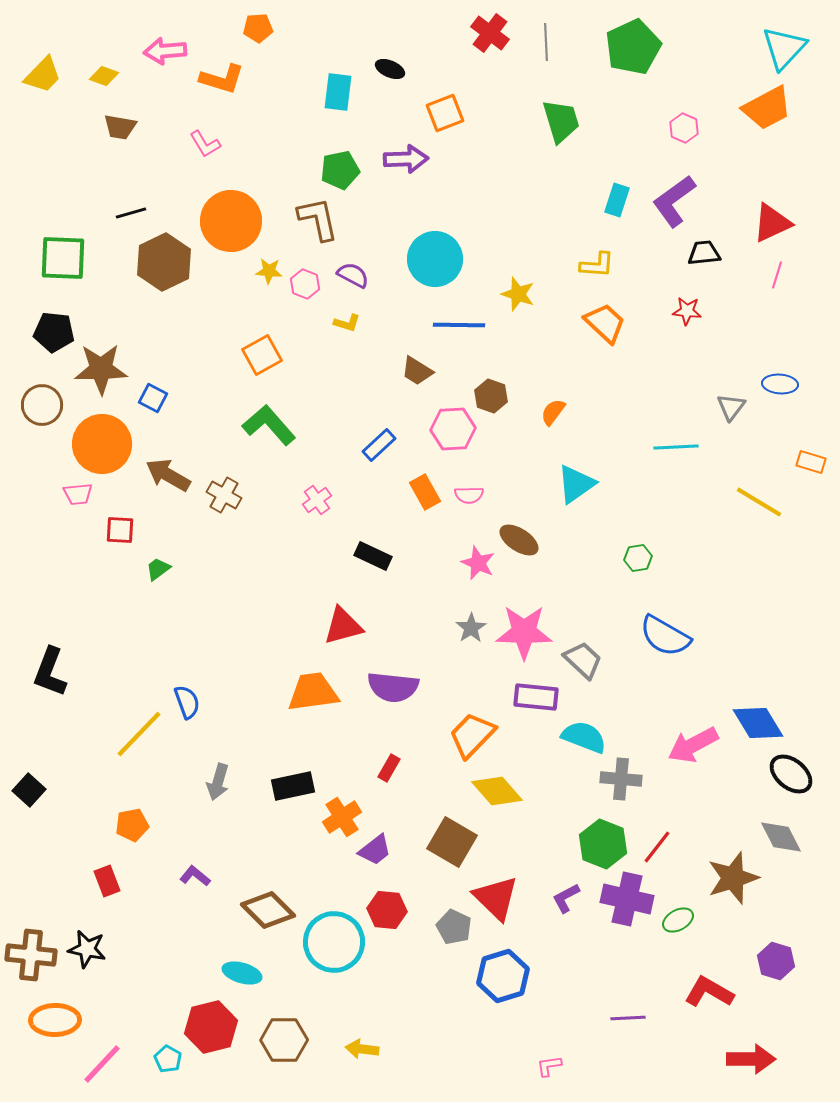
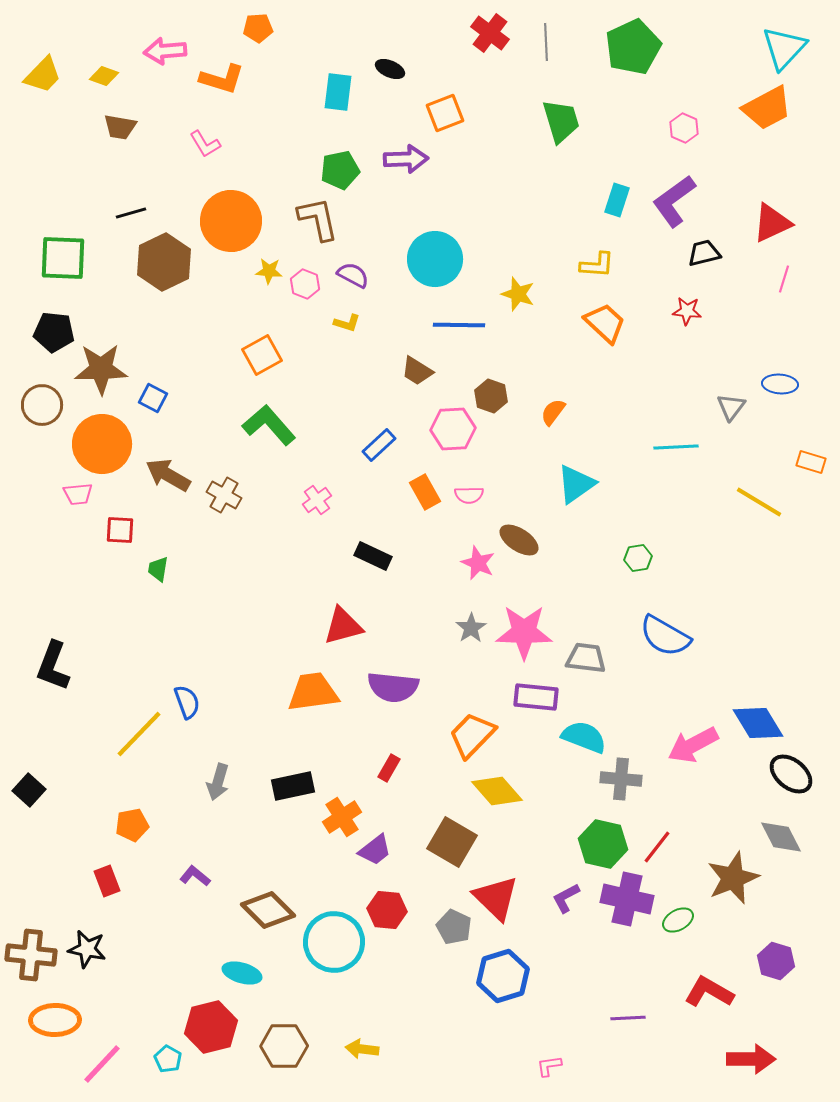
black trapezoid at (704, 253): rotated 8 degrees counterclockwise
pink line at (777, 275): moved 7 px right, 4 px down
green trapezoid at (158, 569): rotated 44 degrees counterclockwise
gray trapezoid at (583, 660): moved 3 px right, 2 px up; rotated 36 degrees counterclockwise
black L-shape at (50, 672): moved 3 px right, 6 px up
green hexagon at (603, 844): rotated 9 degrees counterclockwise
brown star at (733, 878): rotated 4 degrees counterclockwise
brown hexagon at (284, 1040): moved 6 px down
